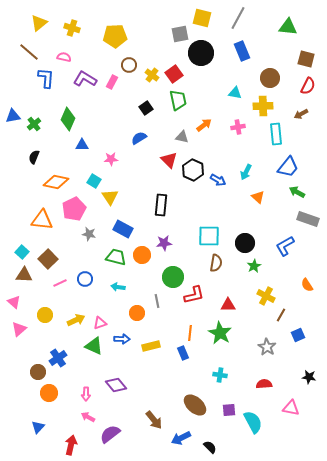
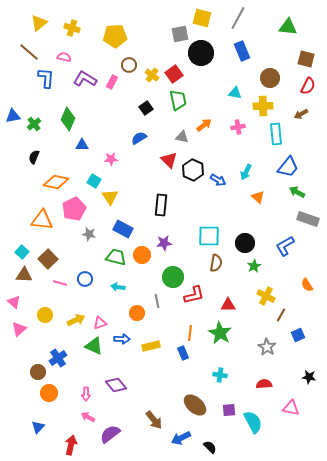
pink line at (60, 283): rotated 40 degrees clockwise
